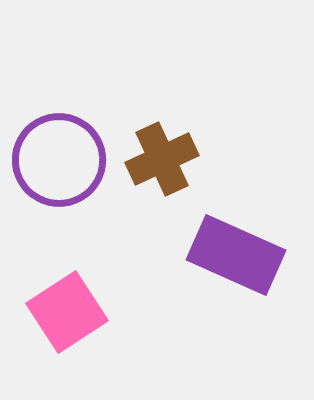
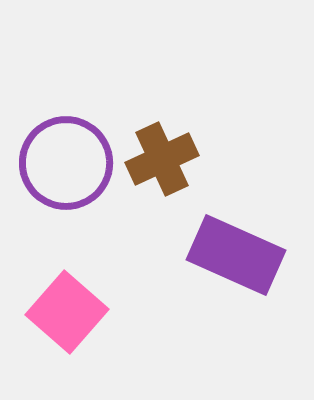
purple circle: moved 7 px right, 3 px down
pink square: rotated 16 degrees counterclockwise
